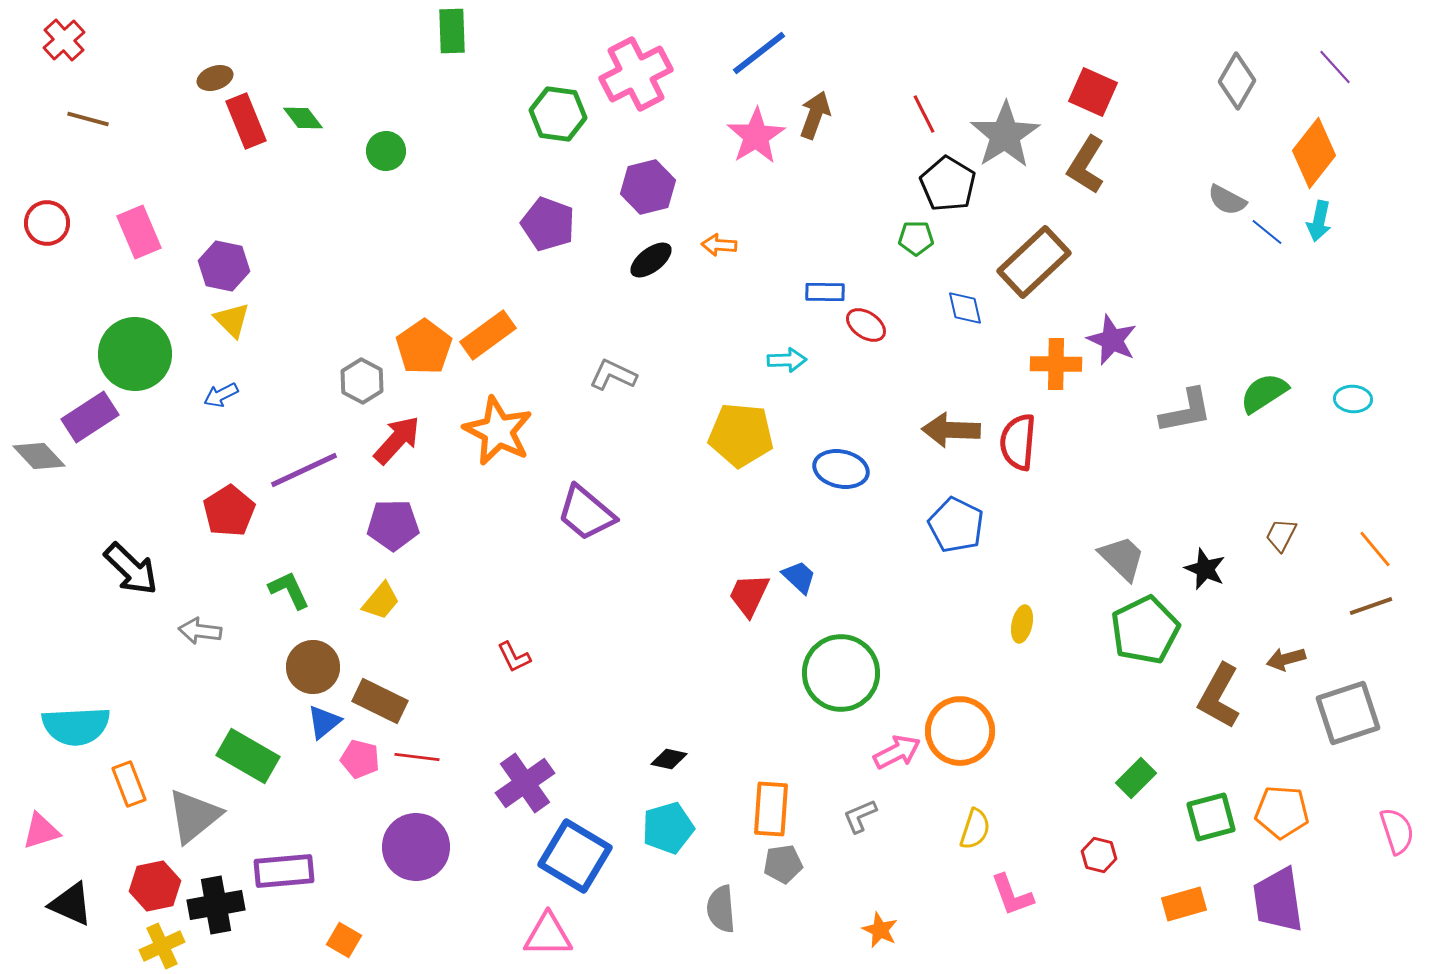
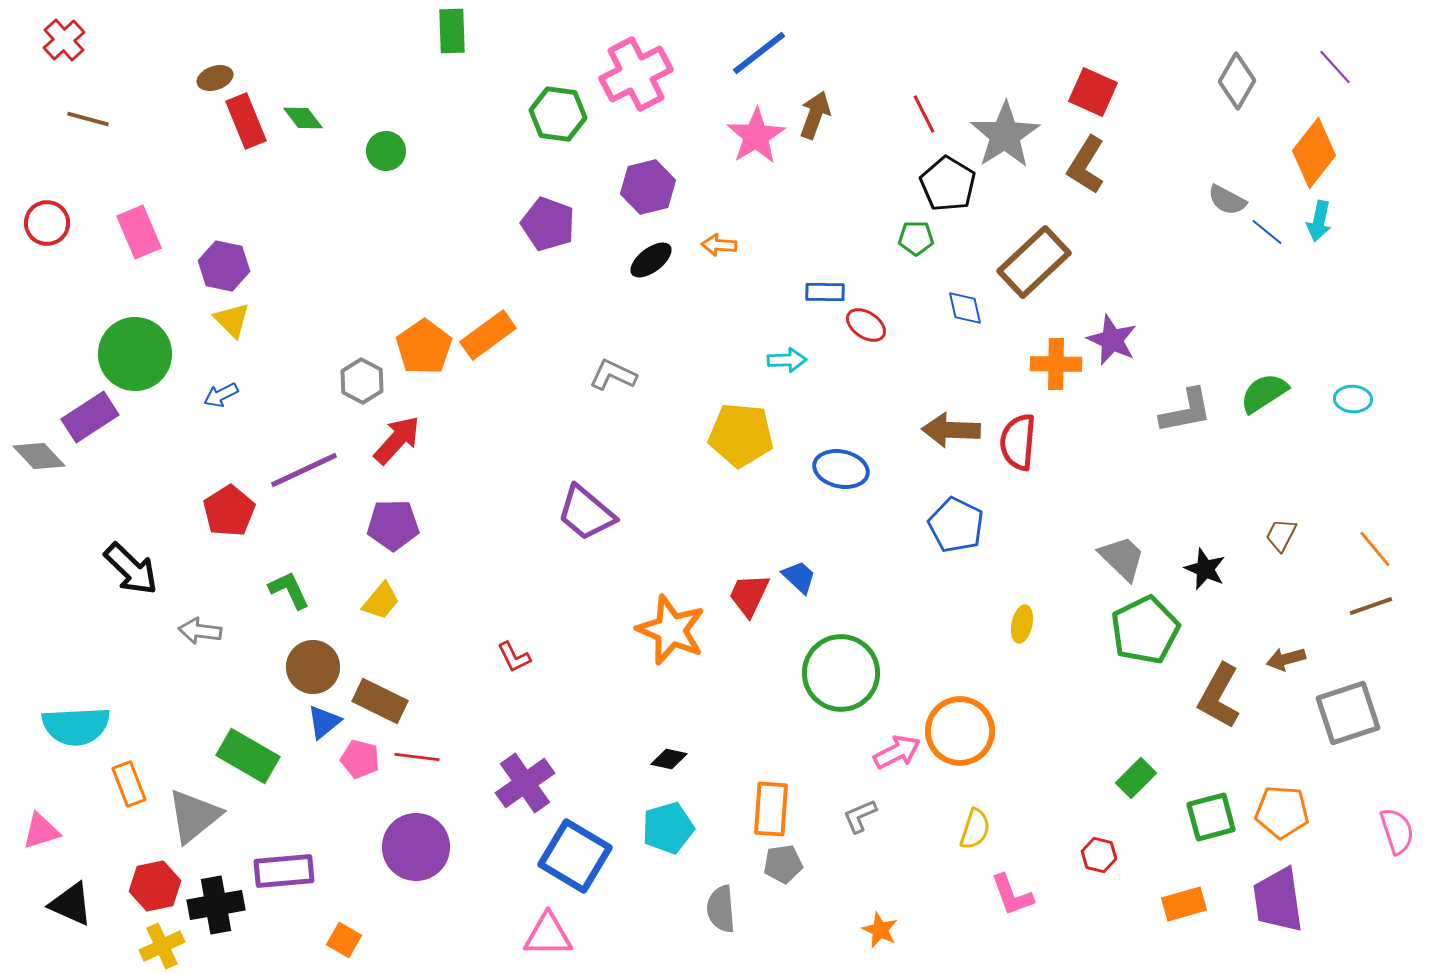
orange star at (498, 431): moved 173 px right, 199 px down; rotated 4 degrees counterclockwise
